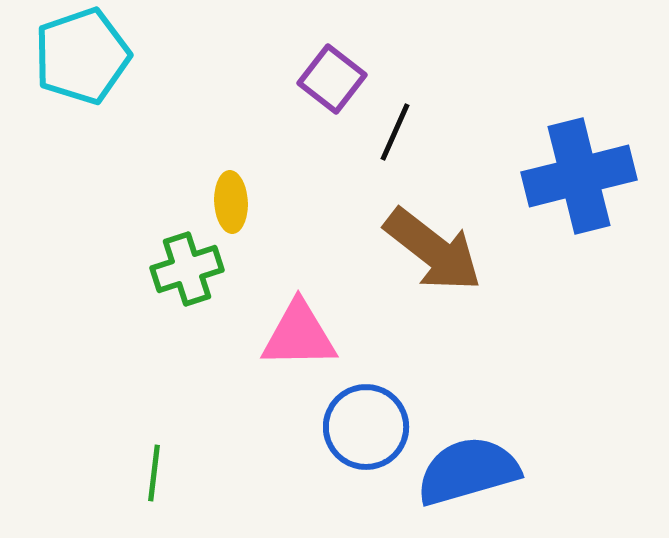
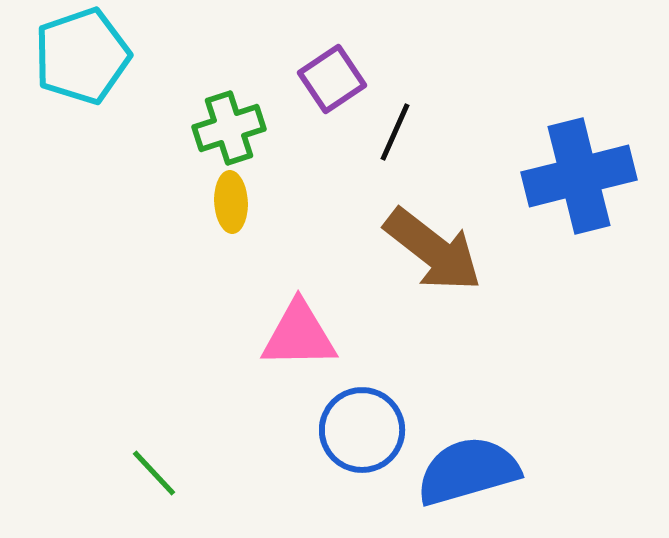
purple square: rotated 18 degrees clockwise
green cross: moved 42 px right, 141 px up
blue circle: moved 4 px left, 3 px down
green line: rotated 50 degrees counterclockwise
